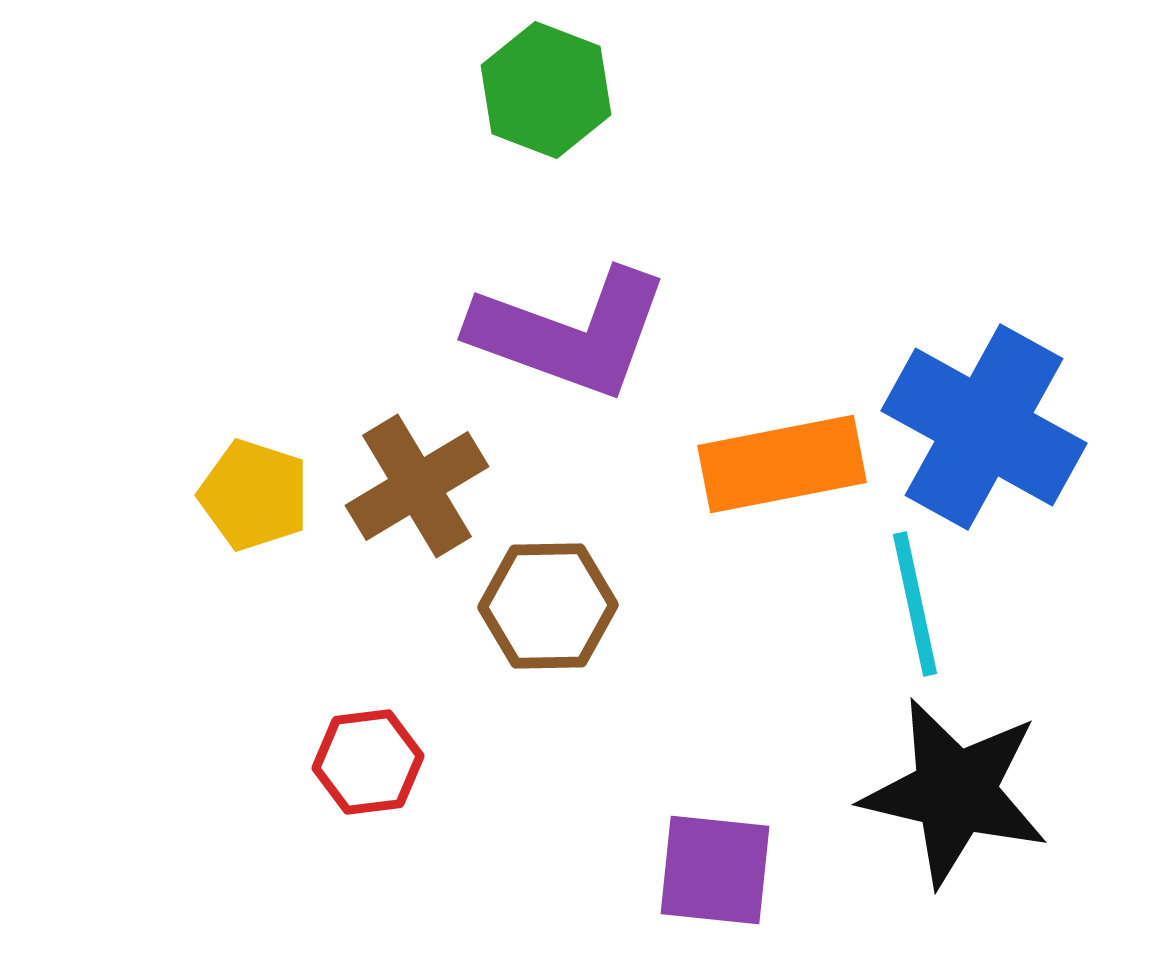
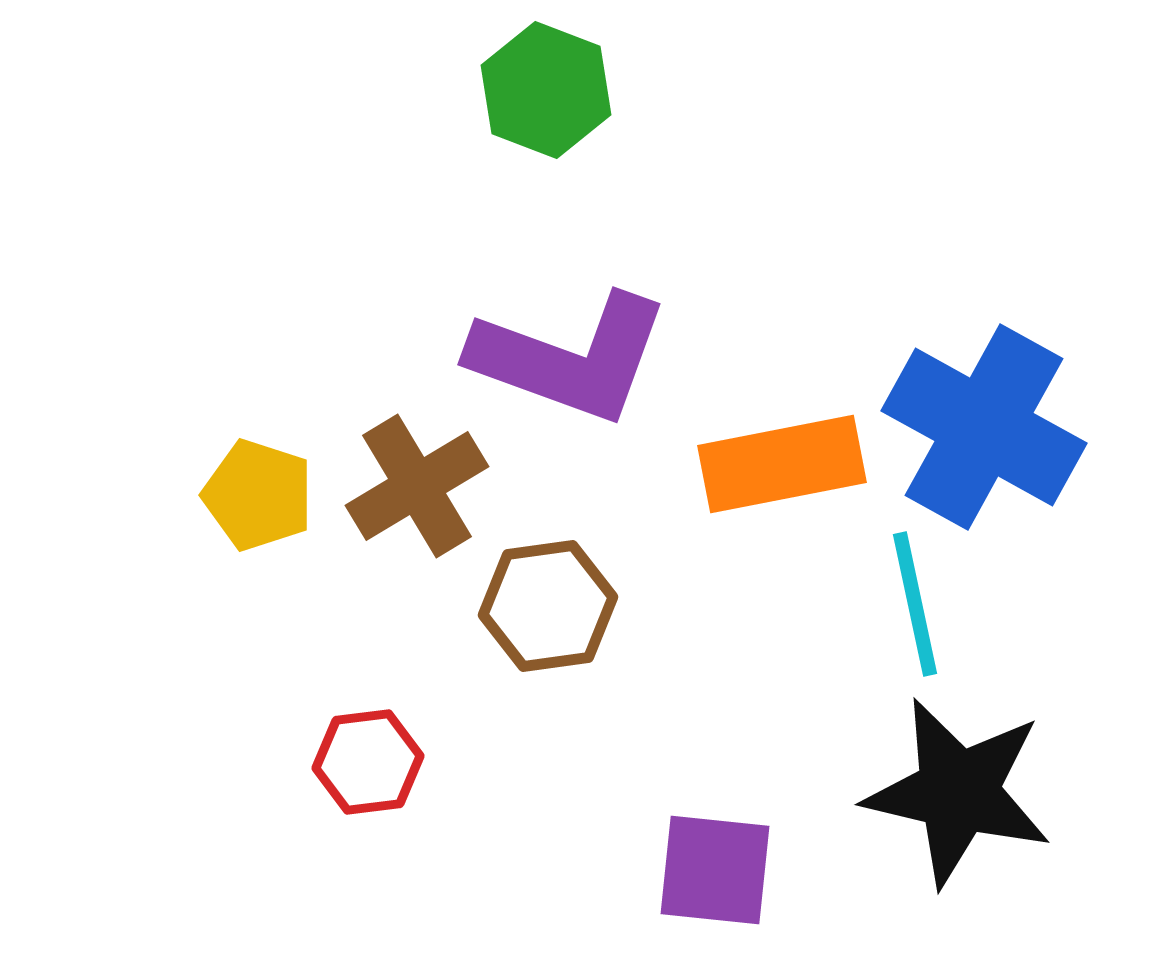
purple L-shape: moved 25 px down
yellow pentagon: moved 4 px right
brown hexagon: rotated 7 degrees counterclockwise
black star: moved 3 px right
